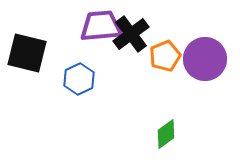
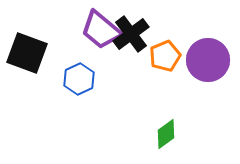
purple trapezoid: moved 4 px down; rotated 135 degrees counterclockwise
black square: rotated 6 degrees clockwise
purple circle: moved 3 px right, 1 px down
